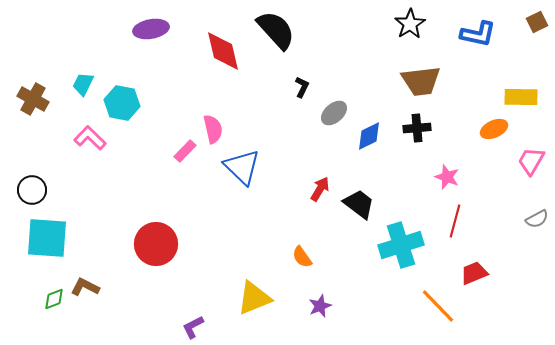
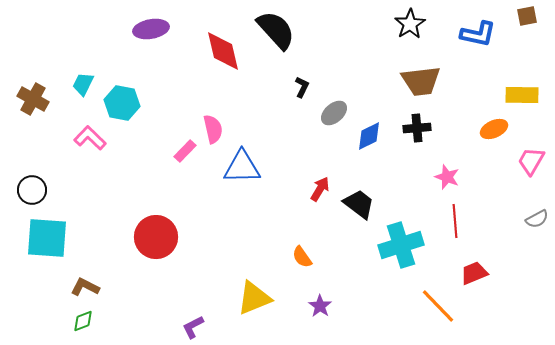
brown square: moved 10 px left, 6 px up; rotated 15 degrees clockwise
yellow rectangle: moved 1 px right, 2 px up
blue triangle: rotated 45 degrees counterclockwise
red line: rotated 20 degrees counterclockwise
red circle: moved 7 px up
green diamond: moved 29 px right, 22 px down
purple star: rotated 15 degrees counterclockwise
